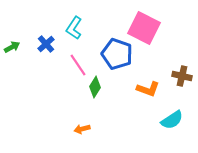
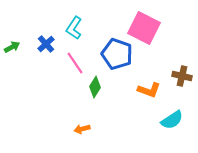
pink line: moved 3 px left, 2 px up
orange L-shape: moved 1 px right, 1 px down
